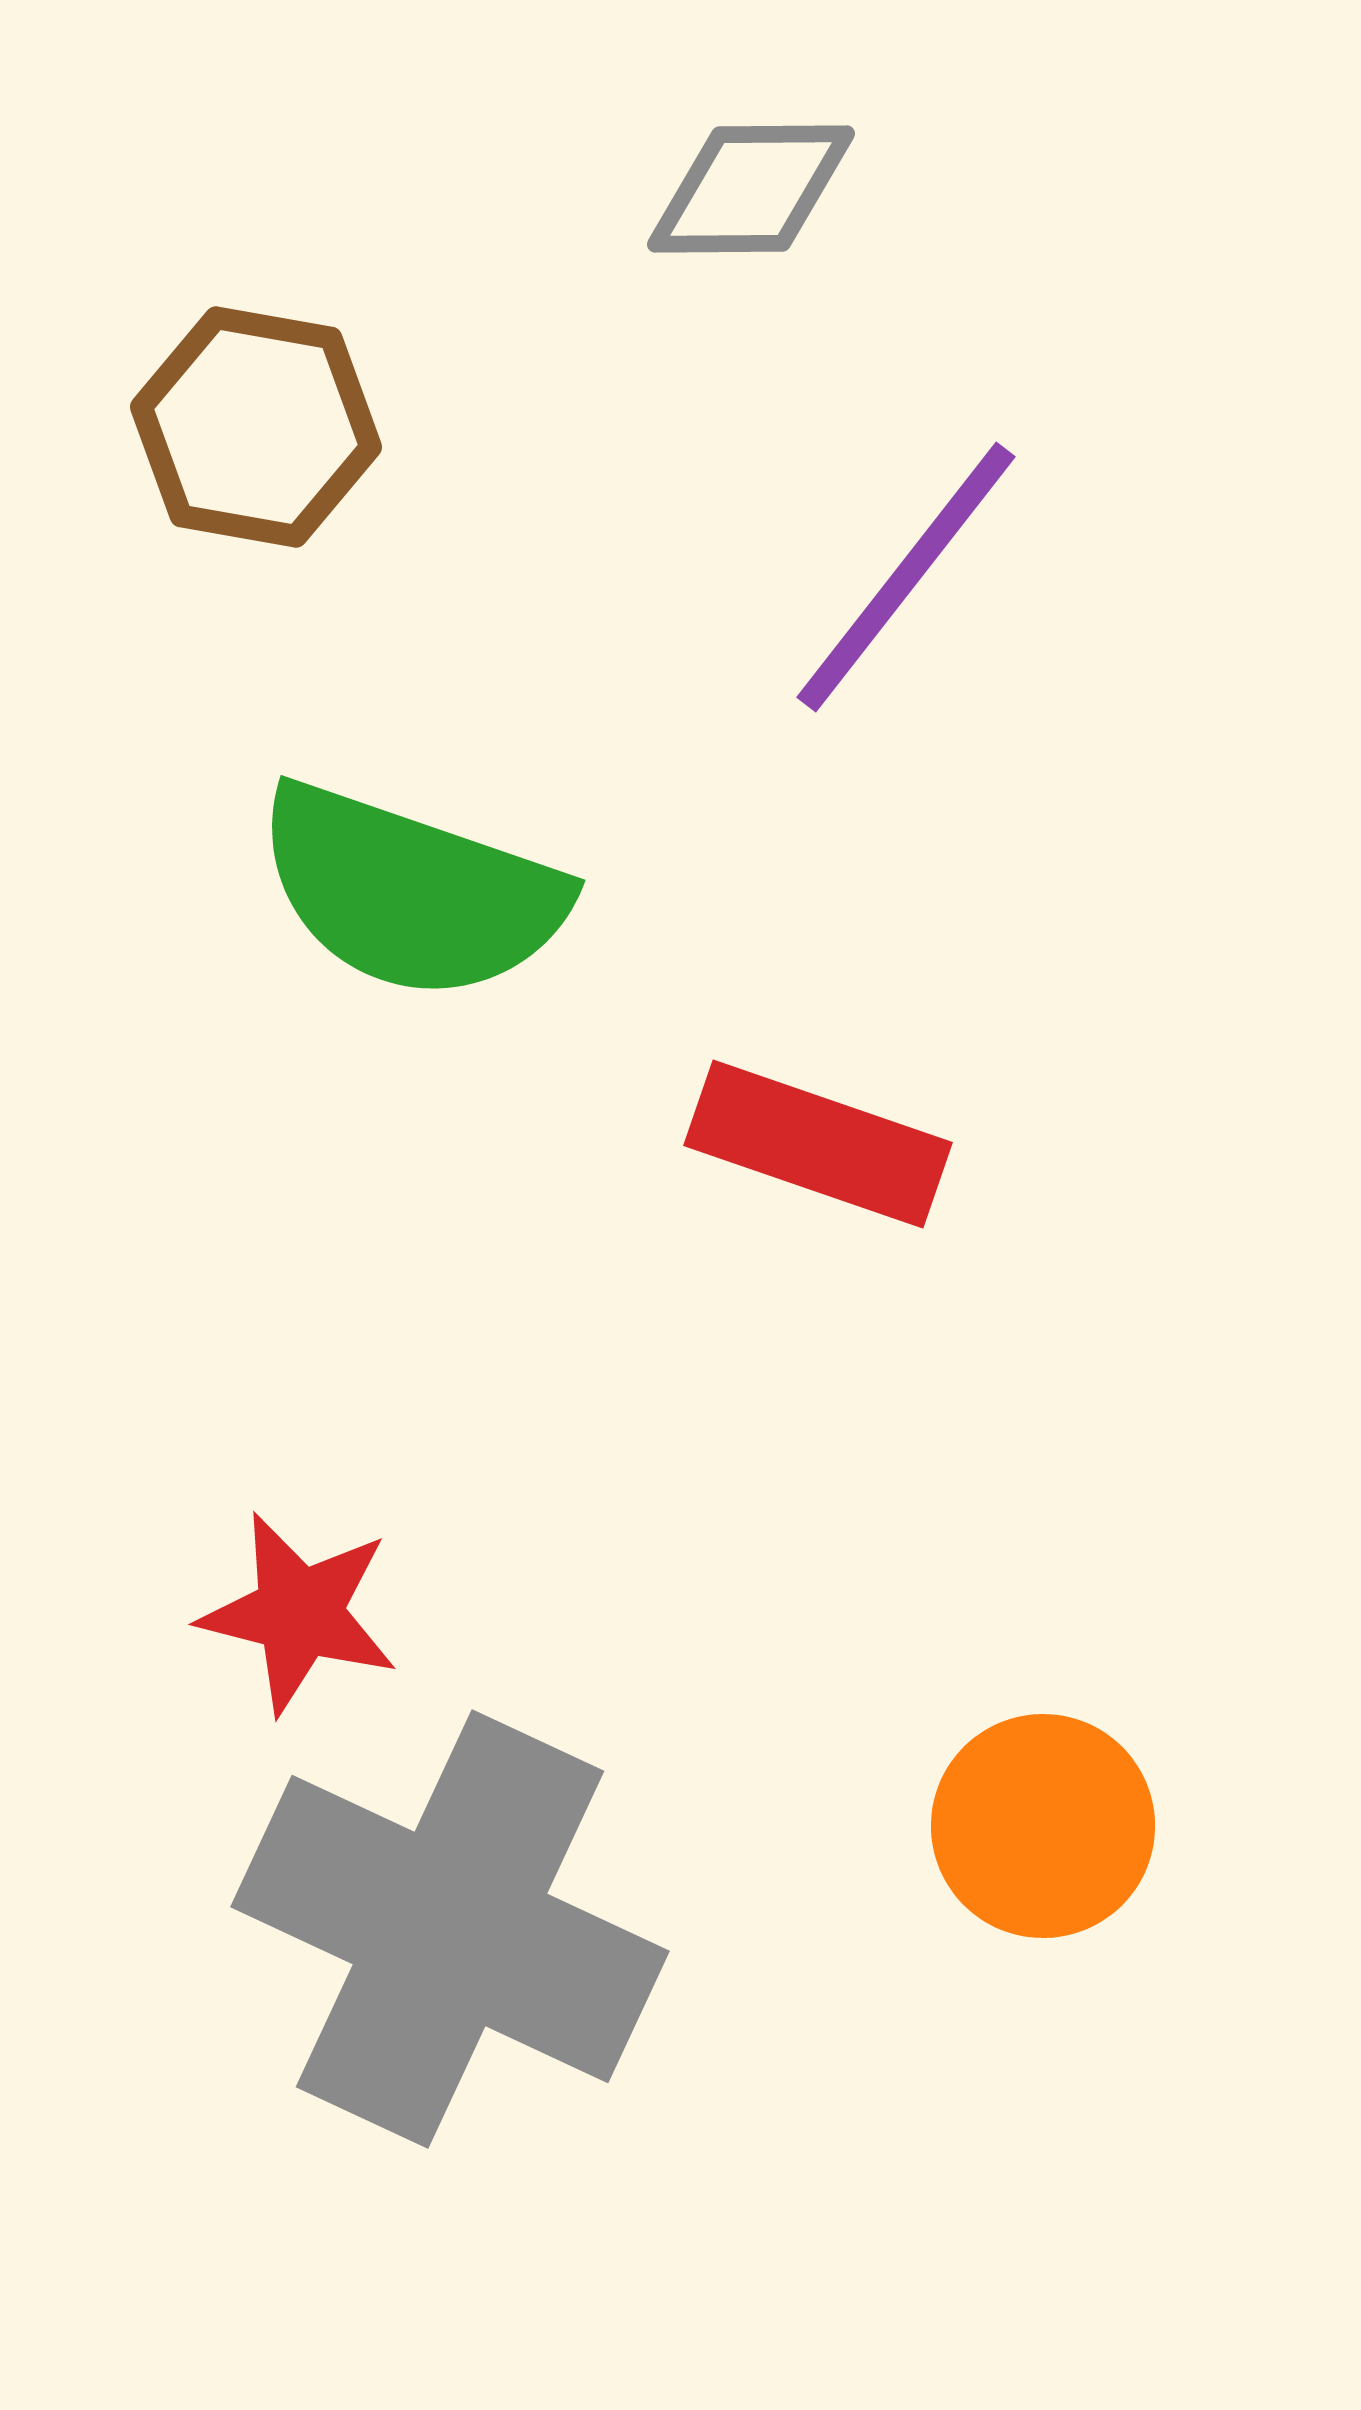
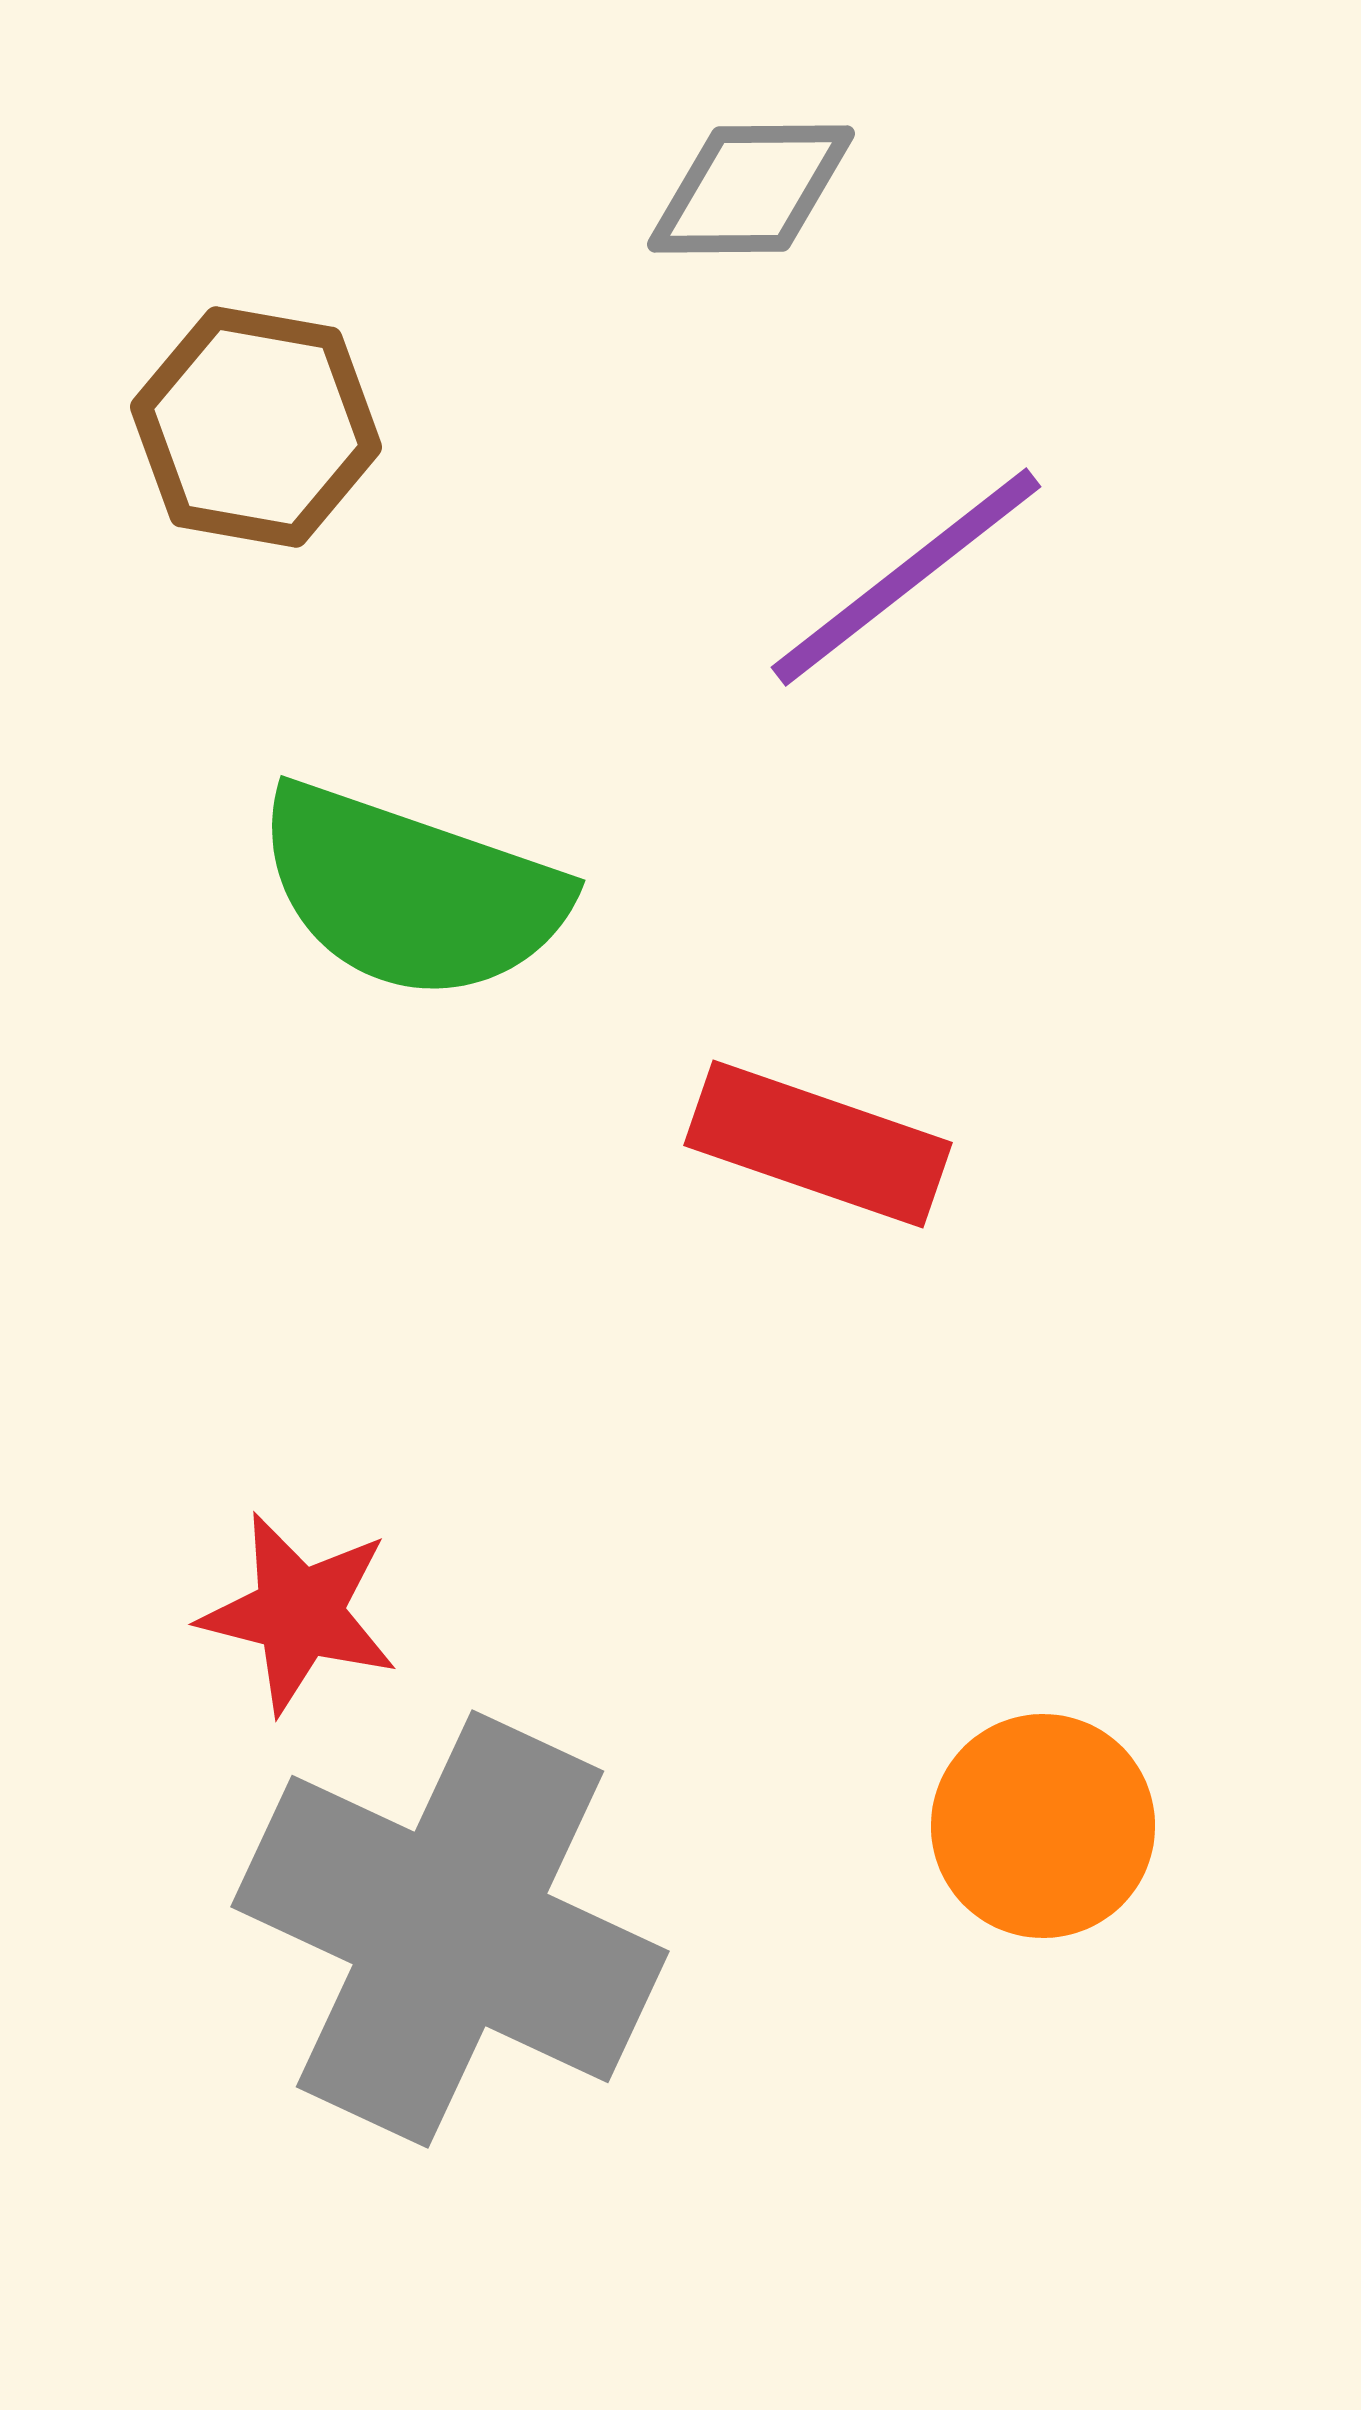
purple line: rotated 14 degrees clockwise
